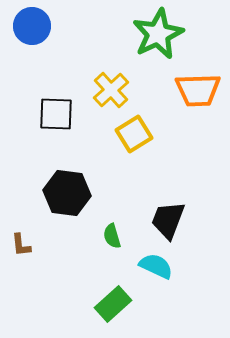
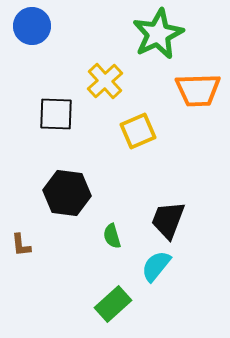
yellow cross: moved 6 px left, 9 px up
yellow square: moved 4 px right, 3 px up; rotated 9 degrees clockwise
cyan semicircle: rotated 76 degrees counterclockwise
